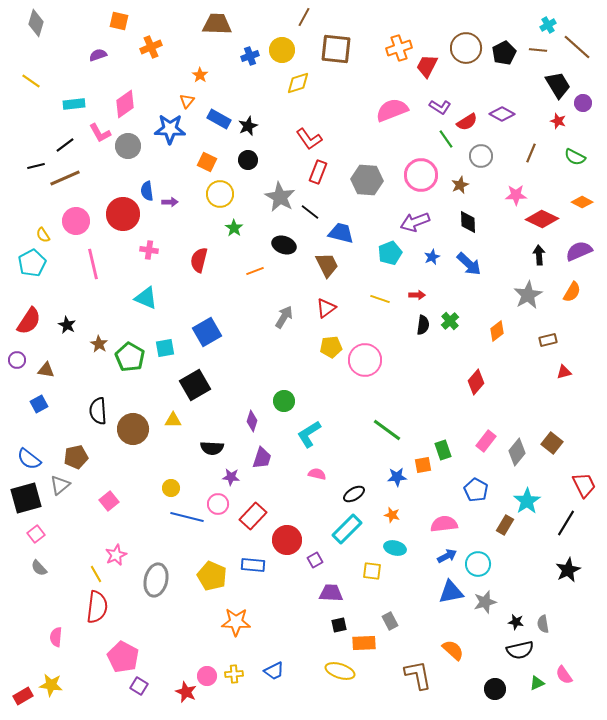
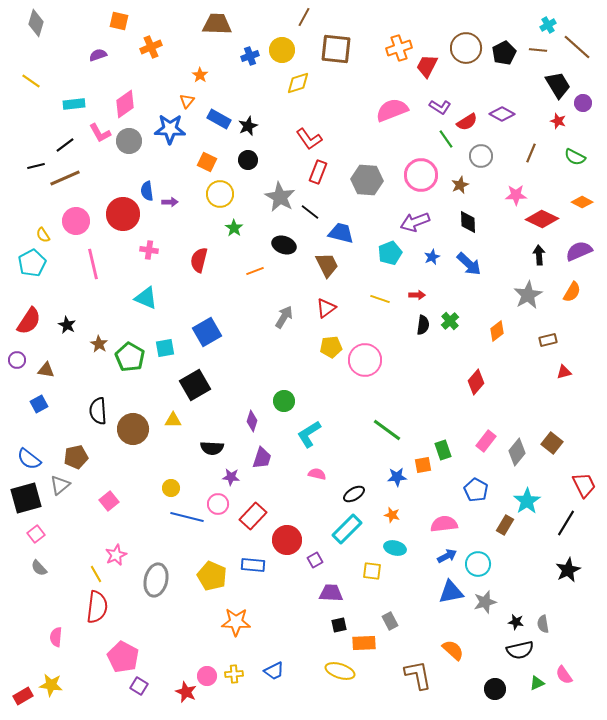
gray circle at (128, 146): moved 1 px right, 5 px up
